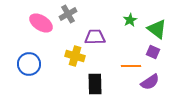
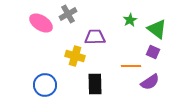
blue circle: moved 16 px right, 21 px down
